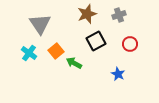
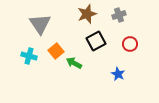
cyan cross: moved 3 px down; rotated 21 degrees counterclockwise
